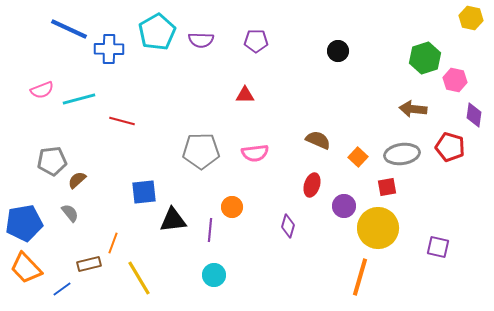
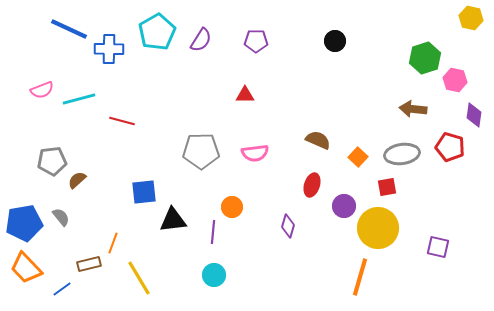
purple semicircle at (201, 40): rotated 60 degrees counterclockwise
black circle at (338, 51): moved 3 px left, 10 px up
gray semicircle at (70, 213): moved 9 px left, 4 px down
purple line at (210, 230): moved 3 px right, 2 px down
